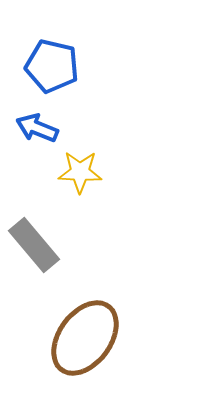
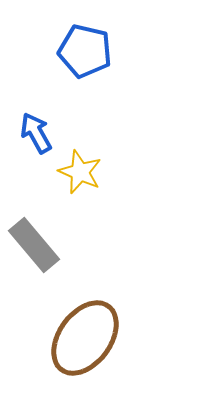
blue pentagon: moved 33 px right, 15 px up
blue arrow: moved 1 px left, 5 px down; rotated 39 degrees clockwise
yellow star: rotated 21 degrees clockwise
